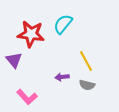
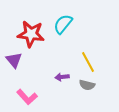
yellow line: moved 2 px right, 1 px down
